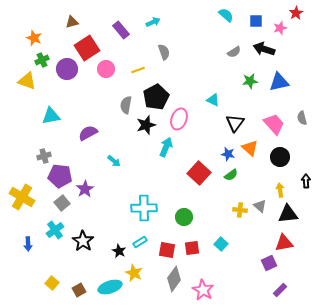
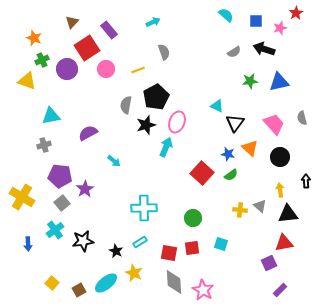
brown triangle at (72, 22): rotated 32 degrees counterclockwise
purple rectangle at (121, 30): moved 12 px left
cyan triangle at (213, 100): moved 4 px right, 6 px down
pink ellipse at (179, 119): moved 2 px left, 3 px down
gray cross at (44, 156): moved 11 px up
red square at (199, 173): moved 3 px right
green circle at (184, 217): moved 9 px right, 1 px down
black star at (83, 241): rotated 30 degrees clockwise
cyan square at (221, 244): rotated 24 degrees counterclockwise
red square at (167, 250): moved 2 px right, 3 px down
black star at (119, 251): moved 3 px left
gray diamond at (174, 279): moved 3 px down; rotated 40 degrees counterclockwise
cyan ellipse at (110, 287): moved 4 px left, 4 px up; rotated 20 degrees counterclockwise
